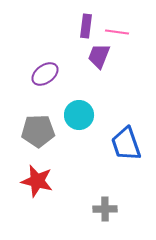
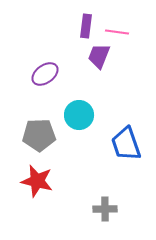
gray pentagon: moved 1 px right, 4 px down
